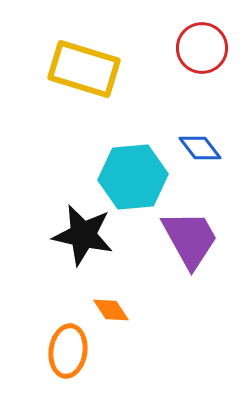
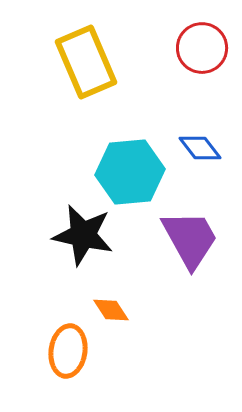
yellow rectangle: moved 2 px right, 7 px up; rotated 50 degrees clockwise
cyan hexagon: moved 3 px left, 5 px up
